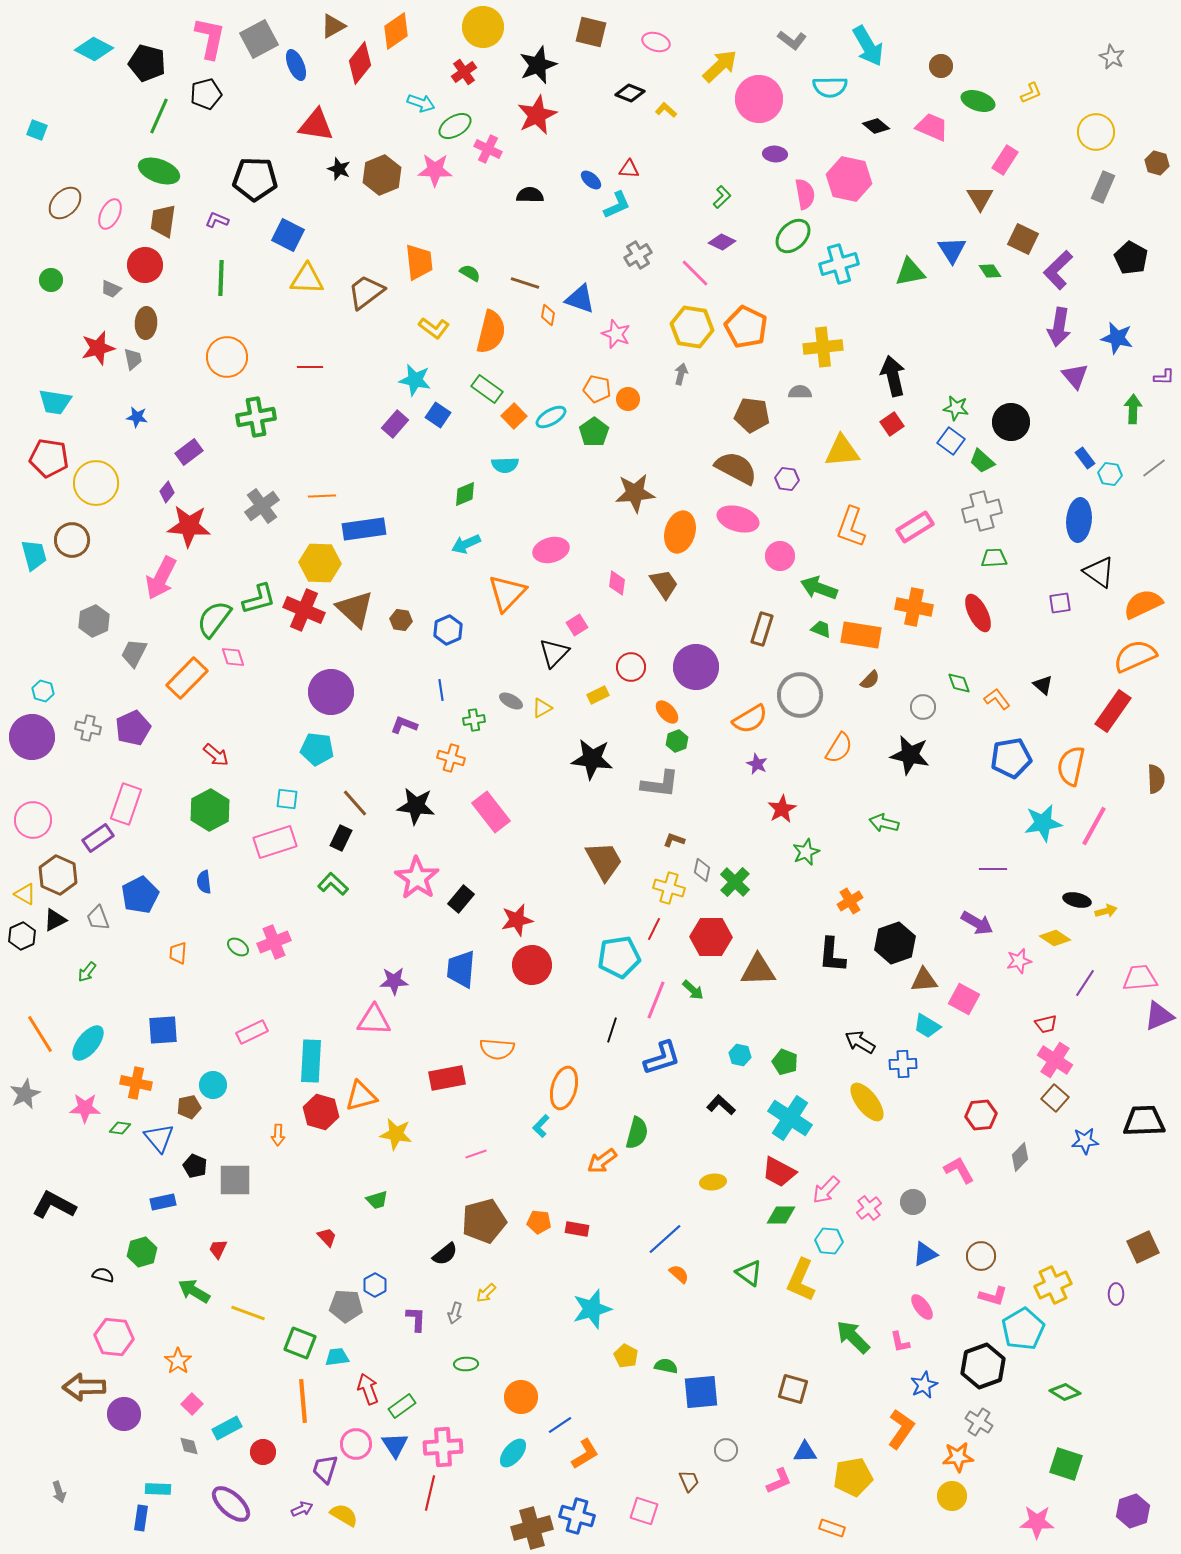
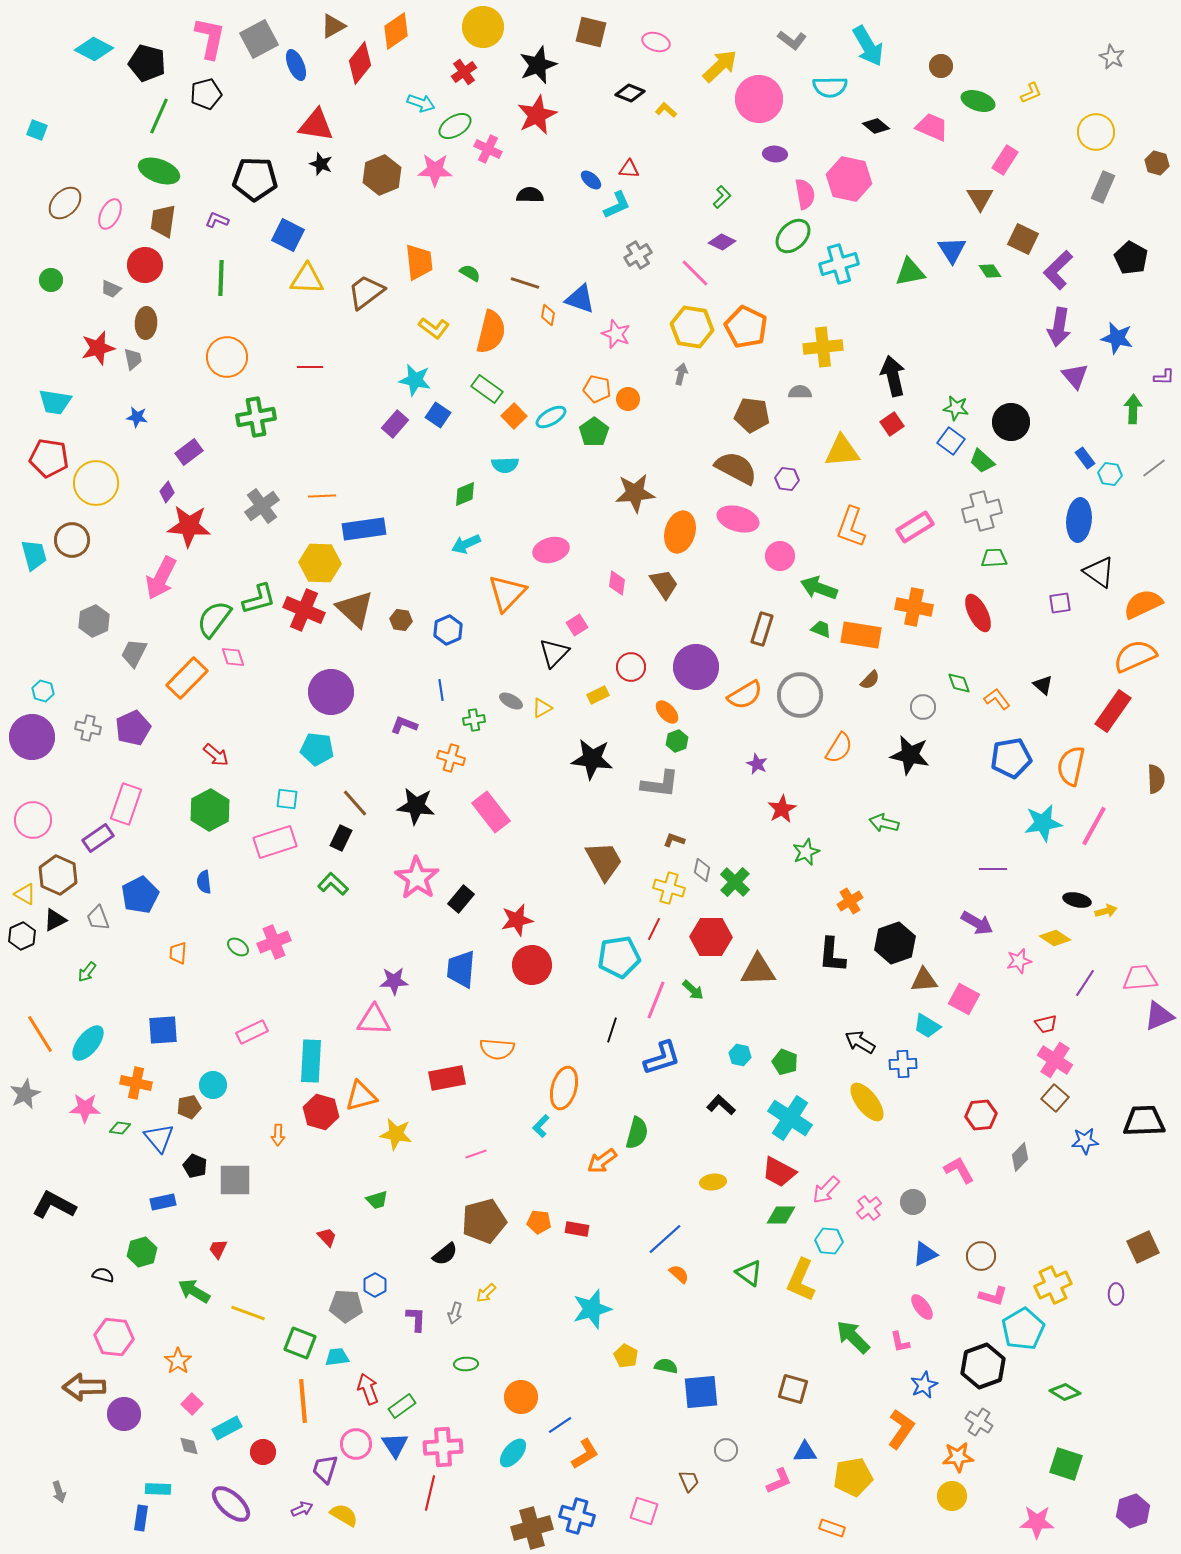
black star at (339, 169): moved 18 px left, 5 px up
orange semicircle at (750, 719): moved 5 px left, 24 px up
